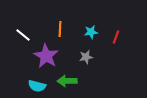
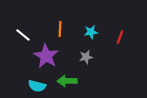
red line: moved 4 px right
